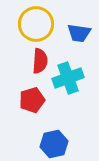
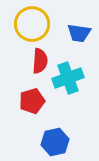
yellow circle: moved 4 px left
red pentagon: moved 1 px down
blue hexagon: moved 1 px right, 2 px up
